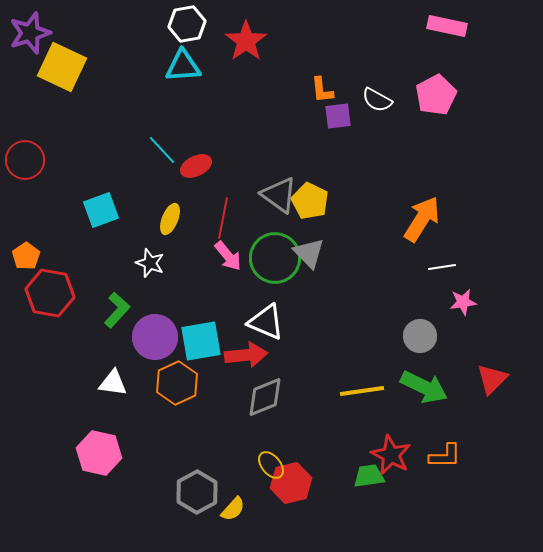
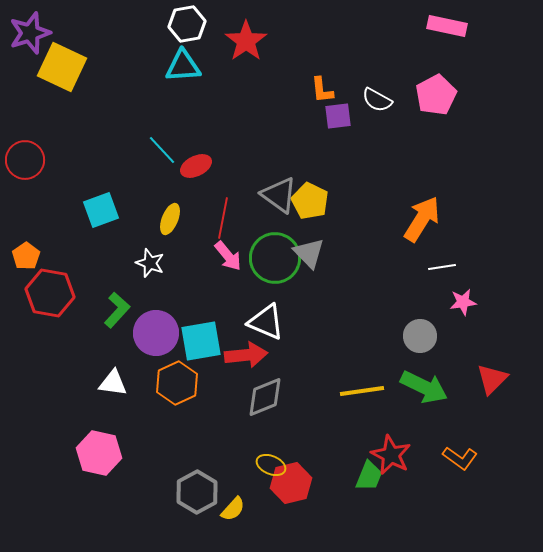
purple circle at (155, 337): moved 1 px right, 4 px up
orange L-shape at (445, 456): moved 15 px right, 2 px down; rotated 36 degrees clockwise
yellow ellipse at (271, 465): rotated 28 degrees counterclockwise
green trapezoid at (369, 476): rotated 120 degrees clockwise
